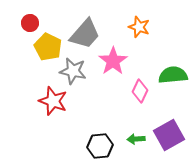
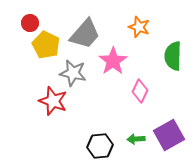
yellow pentagon: moved 2 px left, 2 px up
gray star: moved 2 px down
green semicircle: moved 19 px up; rotated 84 degrees counterclockwise
